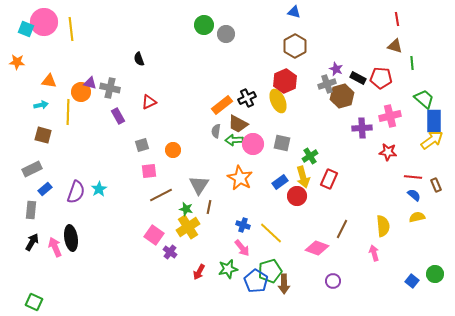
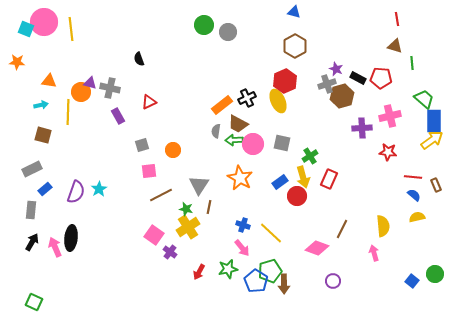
gray circle at (226, 34): moved 2 px right, 2 px up
black ellipse at (71, 238): rotated 15 degrees clockwise
